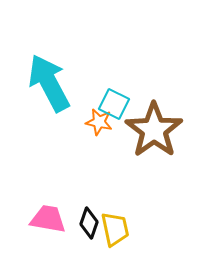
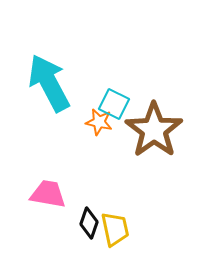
pink trapezoid: moved 25 px up
